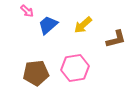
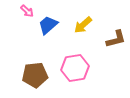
brown pentagon: moved 1 px left, 2 px down
